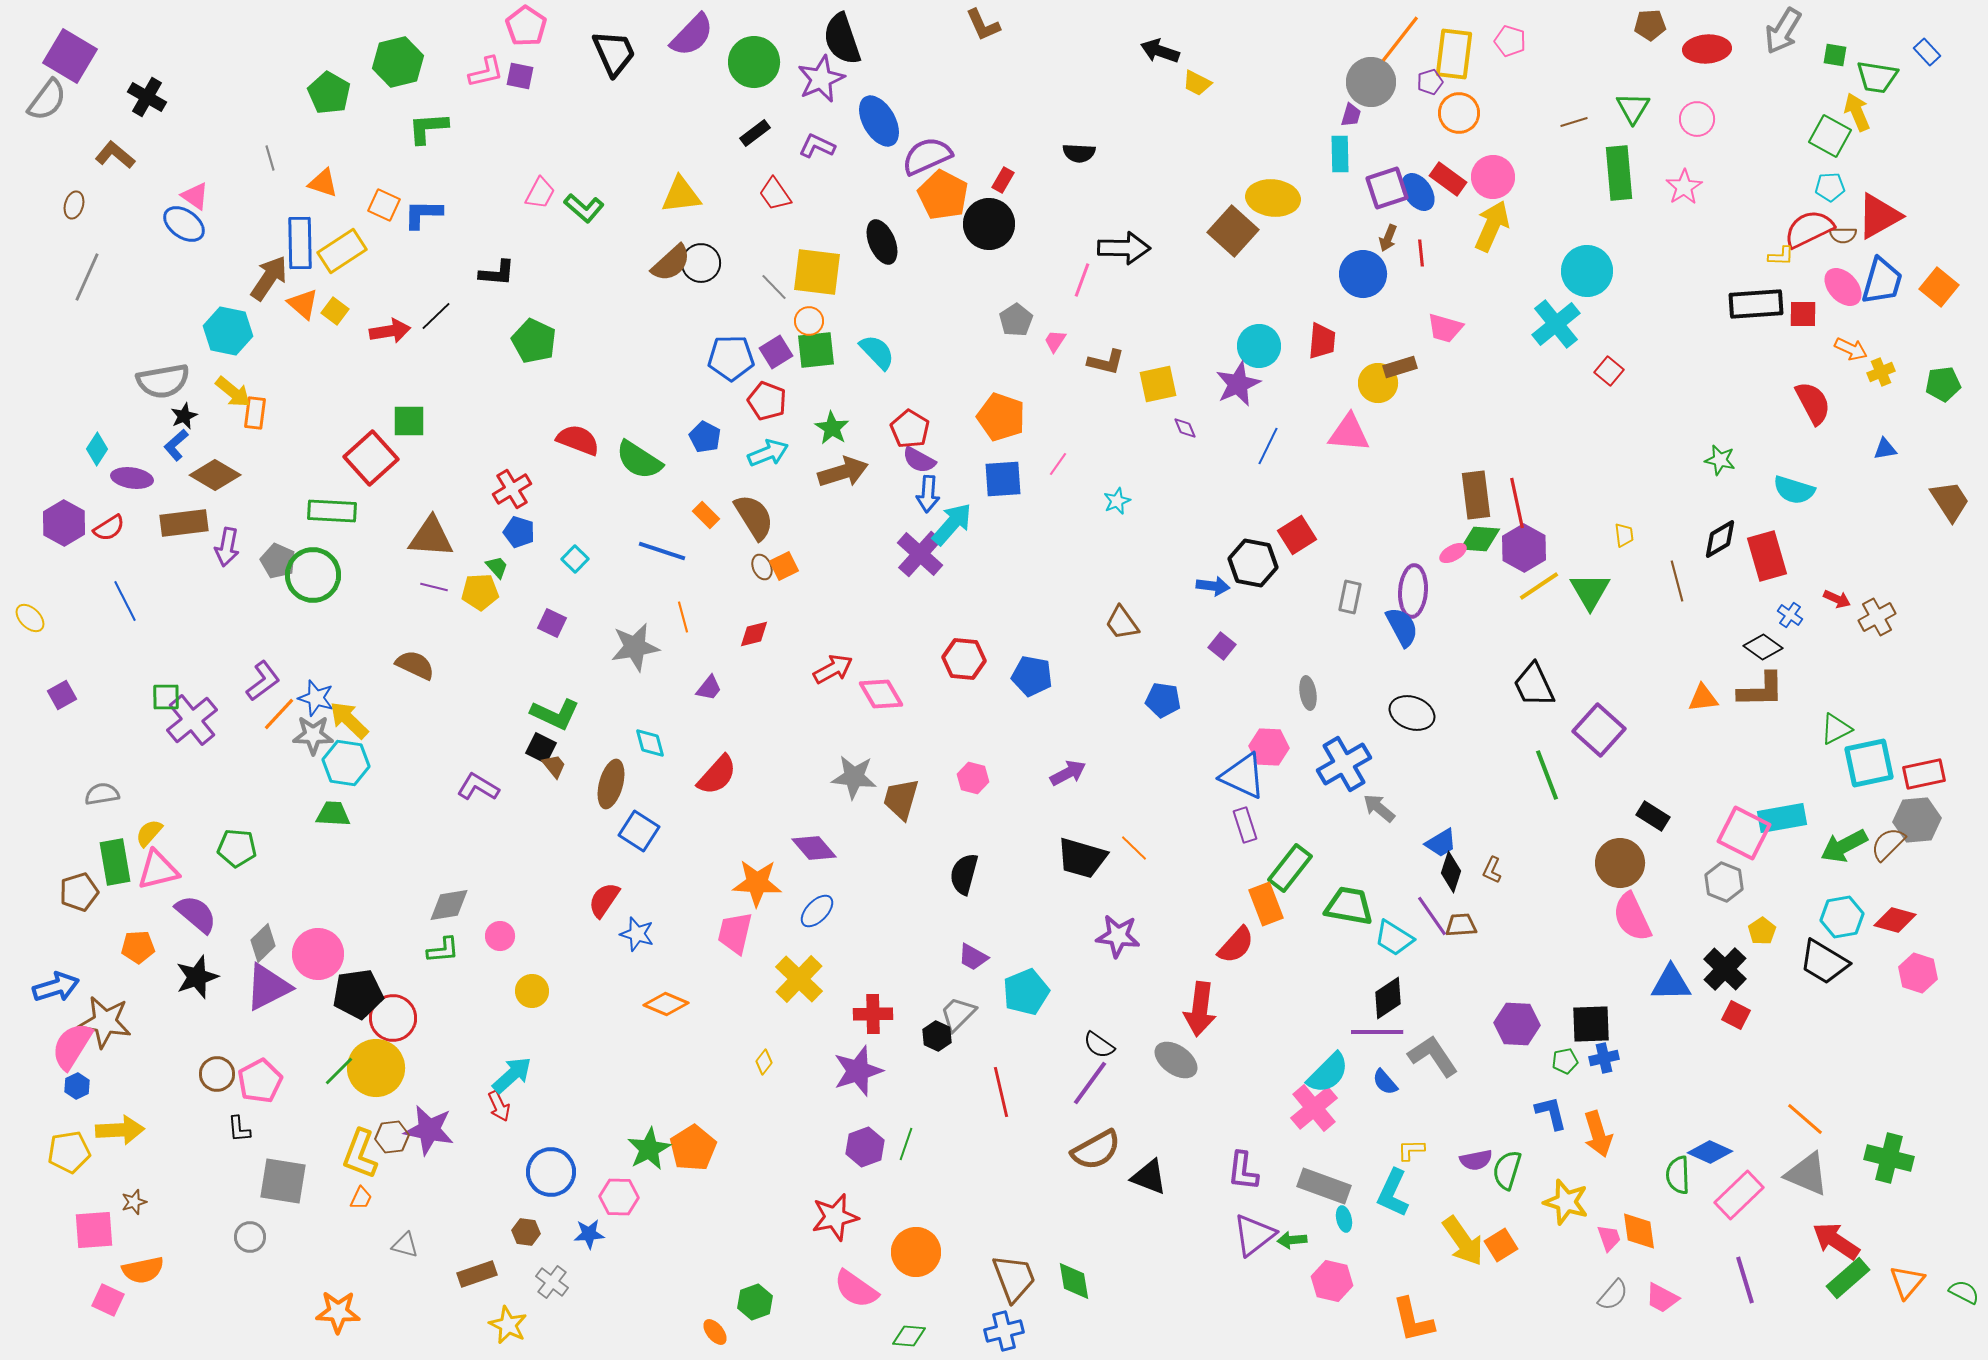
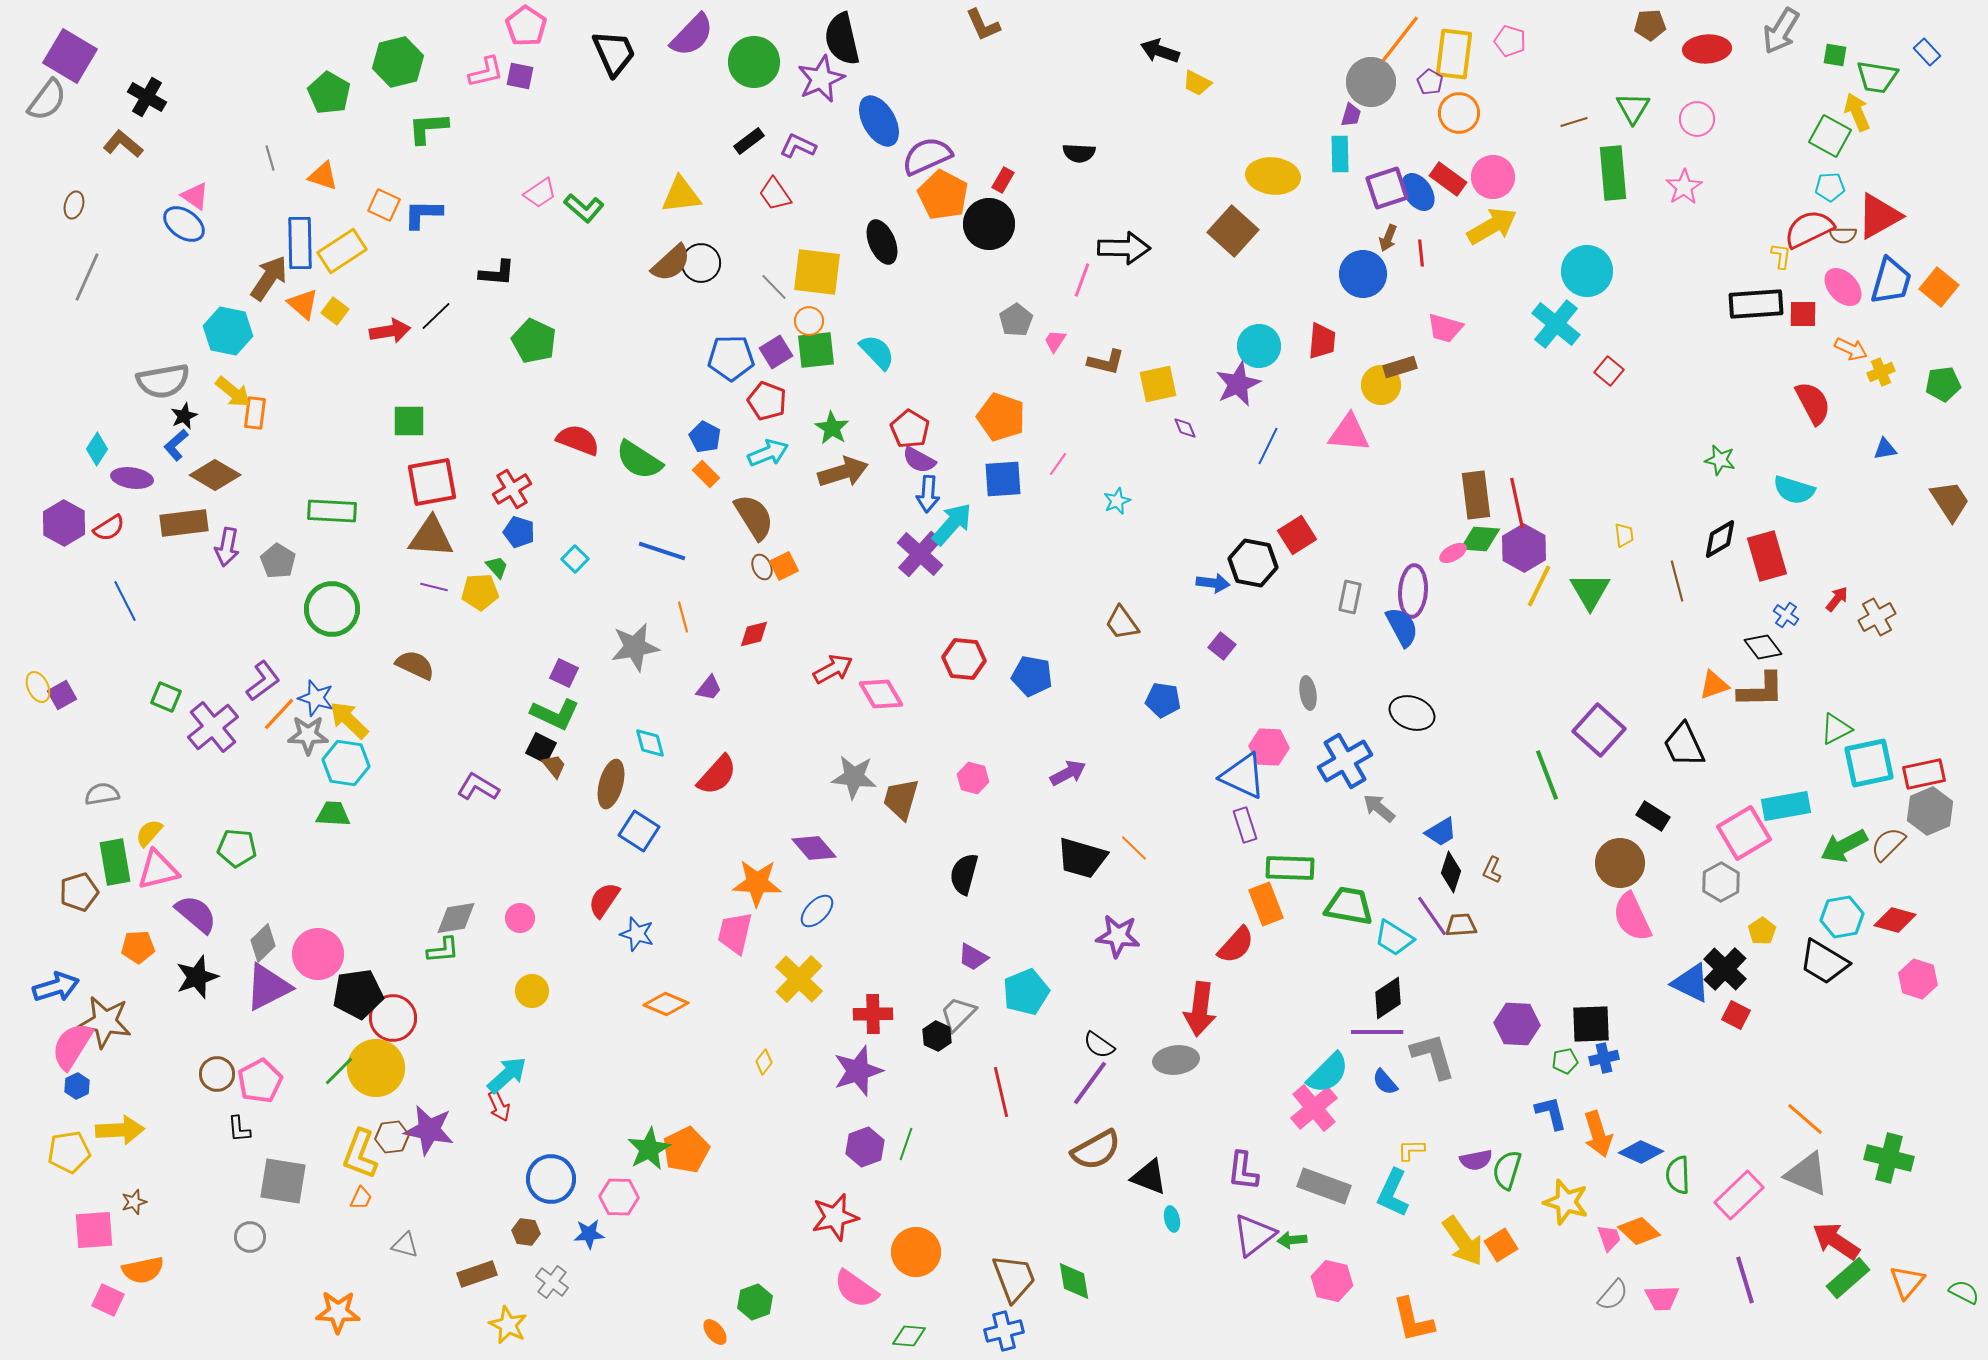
gray arrow at (1783, 31): moved 2 px left
black semicircle at (842, 39): rotated 6 degrees clockwise
purple pentagon at (1430, 82): rotated 25 degrees counterclockwise
black rectangle at (755, 133): moved 6 px left, 8 px down
purple L-shape at (817, 146): moved 19 px left
brown L-shape at (115, 155): moved 8 px right, 11 px up
green rectangle at (1619, 173): moved 6 px left
orange triangle at (323, 183): moved 7 px up
pink trapezoid at (540, 193): rotated 28 degrees clockwise
yellow ellipse at (1273, 198): moved 22 px up
yellow arrow at (1492, 226): rotated 36 degrees clockwise
yellow L-shape at (1781, 256): rotated 84 degrees counterclockwise
blue trapezoid at (1882, 281): moved 9 px right
cyan cross at (1556, 324): rotated 12 degrees counterclockwise
yellow circle at (1378, 383): moved 3 px right, 2 px down
red square at (371, 458): moved 61 px right, 24 px down; rotated 32 degrees clockwise
orange rectangle at (706, 515): moved 41 px up
gray pentagon at (278, 561): rotated 8 degrees clockwise
green circle at (313, 575): moved 19 px right, 34 px down
blue arrow at (1213, 586): moved 3 px up
yellow line at (1539, 586): rotated 30 degrees counterclockwise
red arrow at (1837, 599): rotated 76 degrees counterclockwise
blue cross at (1790, 615): moved 4 px left
yellow ellipse at (30, 618): moved 8 px right, 69 px down; rotated 20 degrees clockwise
purple square at (552, 623): moved 12 px right, 50 px down
black diamond at (1763, 647): rotated 18 degrees clockwise
black trapezoid at (1534, 685): moved 150 px right, 60 px down
green square at (166, 697): rotated 24 degrees clockwise
orange triangle at (1703, 698): moved 11 px right, 13 px up; rotated 12 degrees counterclockwise
purple cross at (192, 720): moved 21 px right, 7 px down
gray star at (313, 735): moved 5 px left
blue cross at (1344, 764): moved 1 px right, 3 px up
cyan rectangle at (1782, 818): moved 4 px right, 12 px up
gray hexagon at (1917, 820): moved 13 px right, 9 px up; rotated 18 degrees counterclockwise
pink square at (1744, 833): rotated 32 degrees clockwise
blue trapezoid at (1441, 843): moved 11 px up
green rectangle at (1290, 868): rotated 54 degrees clockwise
gray hexagon at (1724, 882): moved 3 px left; rotated 9 degrees clockwise
gray diamond at (449, 905): moved 7 px right, 13 px down
pink circle at (500, 936): moved 20 px right, 18 px up
pink hexagon at (1918, 973): moved 6 px down
blue triangle at (1671, 983): moved 20 px right; rotated 27 degrees clockwise
gray L-shape at (1433, 1056): rotated 18 degrees clockwise
gray ellipse at (1176, 1060): rotated 42 degrees counterclockwise
cyan arrow at (512, 1075): moved 5 px left
orange pentagon at (693, 1148): moved 7 px left, 2 px down; rotated 6 degrees clockwise
blue diamond at (1710, 1152): moved 69 px left
blue circle at (551, 1172): moved 7 px down
cyan ellipse at (1344, 1219): moved 172 px left
orange diamond at (1639, 1231): rotated 39 degrees counterclockwise
pink trapezoid at (1662, 1298): rotated 30 degrees counterclockwise
